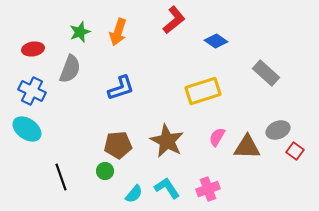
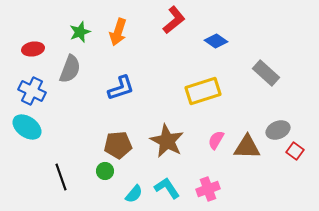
cyan ellipse: moved 2 px up
pink semicircle: moved 1 px left, 3 px down
